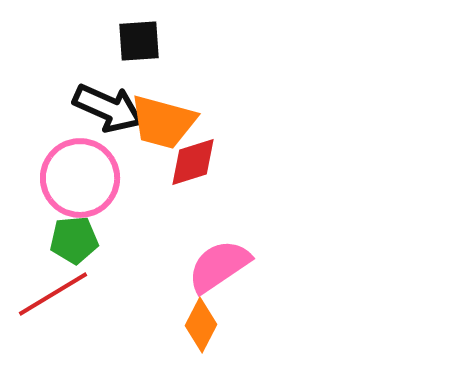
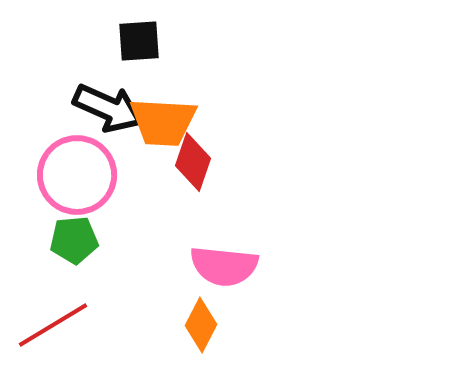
orange trapezoid: rotated 12 degrees counterclockwise
red diamond: rotated 54 degrees counterclockwise
pink circle: moved 3 px left, 3 px up
pink semicircle: moved 5 px right; rotated 140 degrees counterclockwise
red line: moved 31 px down
